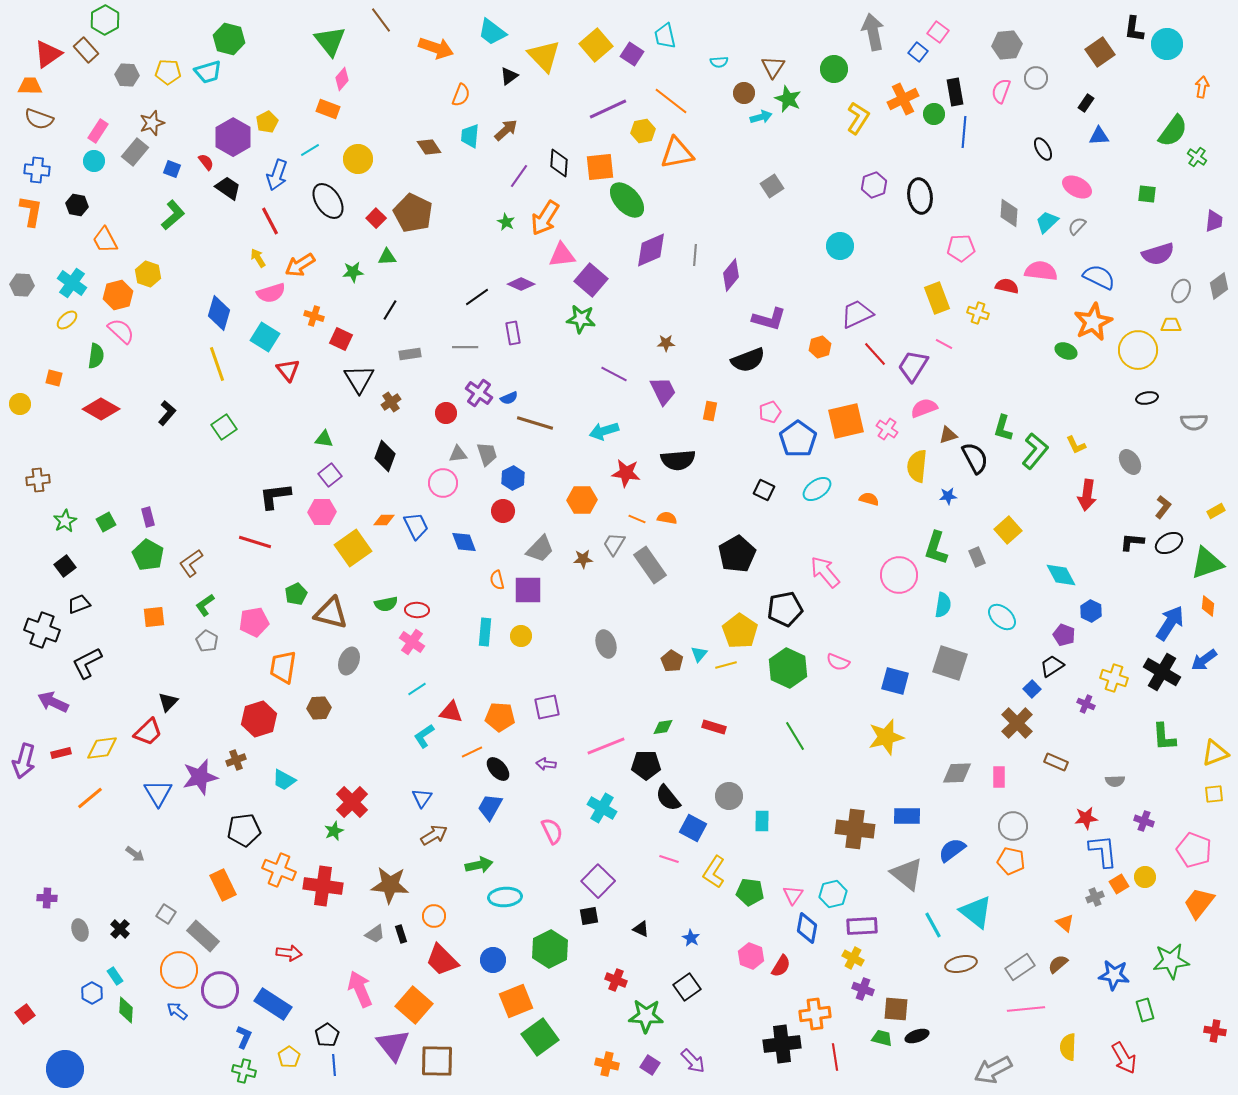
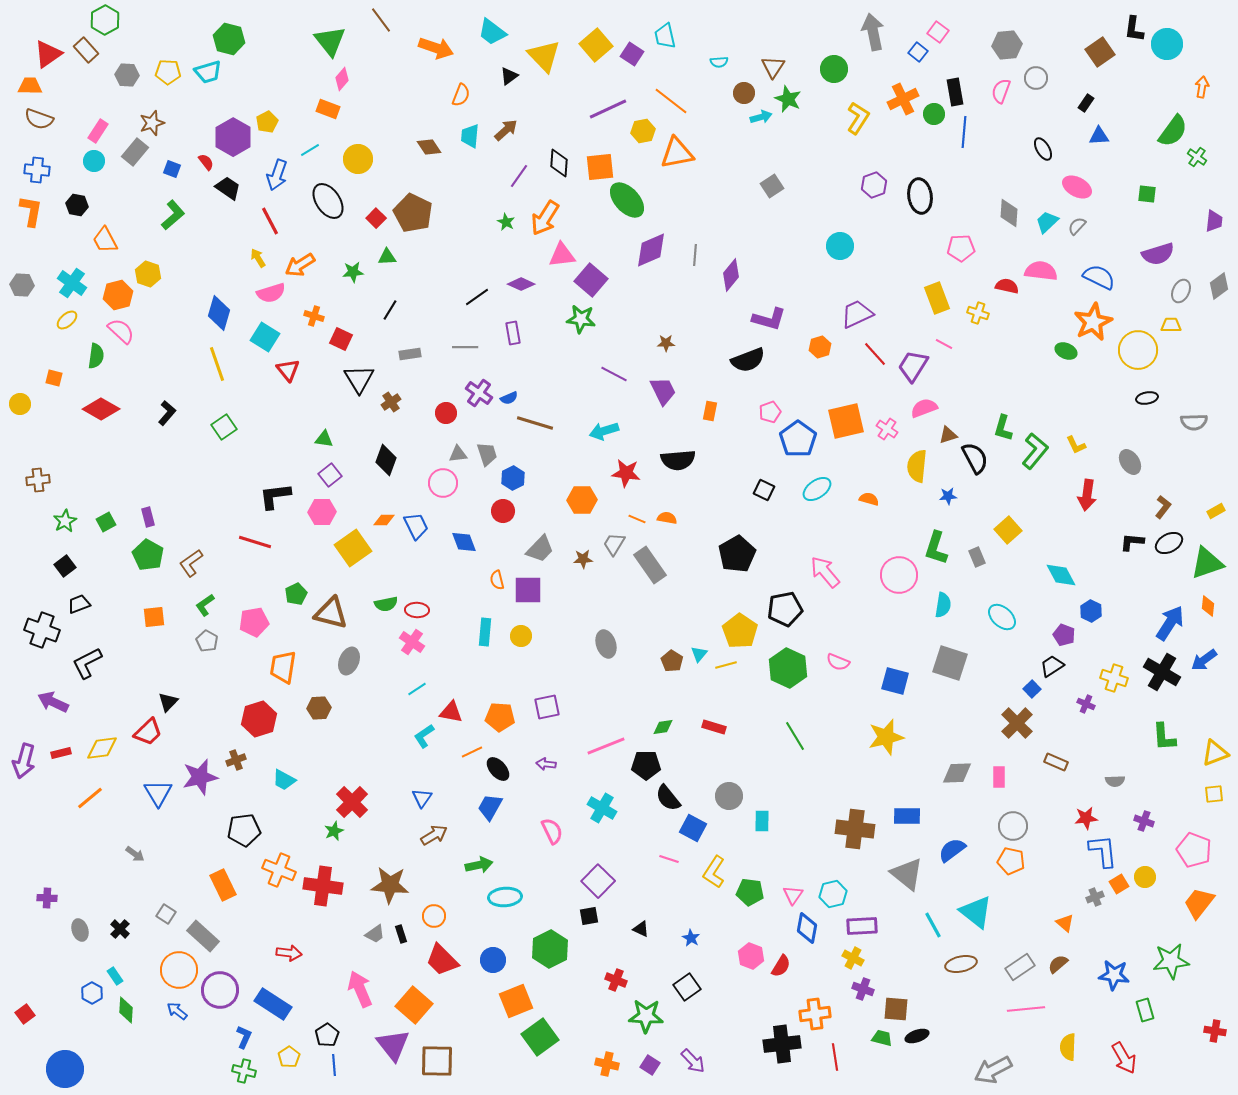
black diamond at (385, 456): moved 1 px right, 4 px down
